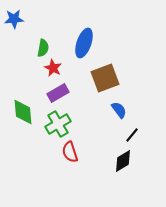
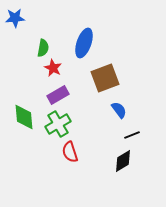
blue star: moved 1 px right, 1 px up
purple rectangle: moved 2 px down
green diamond: moved 1 px right, 5 px down
black line: rotated 28 degrees clockwise
